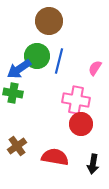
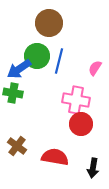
brown circle: moved 2 px down
brown cross: rotated 18 degrees counterclockwise
black arrow: moved 4 px down
